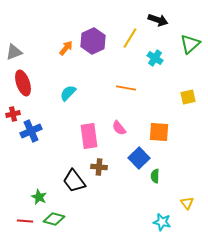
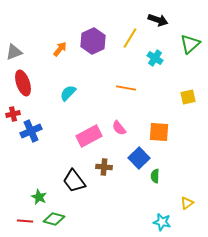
orange arrow: moved 6 px left, 1 px down
pink rectangle: rotated 70 degrees clockwise
brown cross: moved 5 px right
yellow triangle: rotated 32 degrees clockwise
